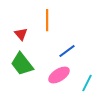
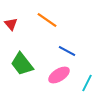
orange line: rotated 55 degrees counterclockwise
red triangle: moved 10 px left, 10 px up
blue line: rotated 66 degrees clockwise
